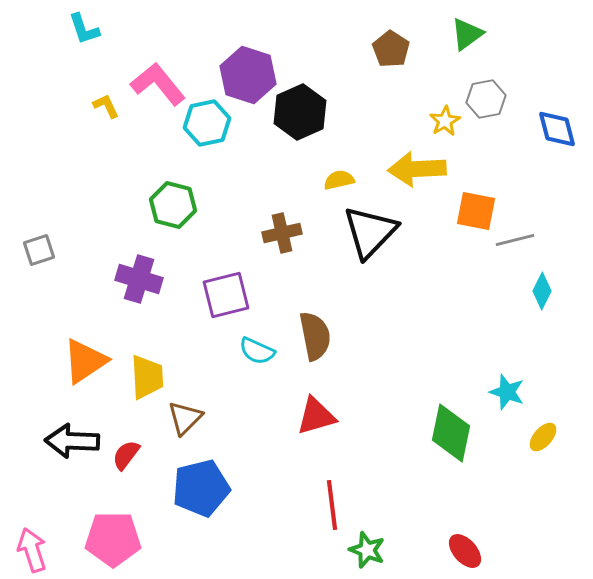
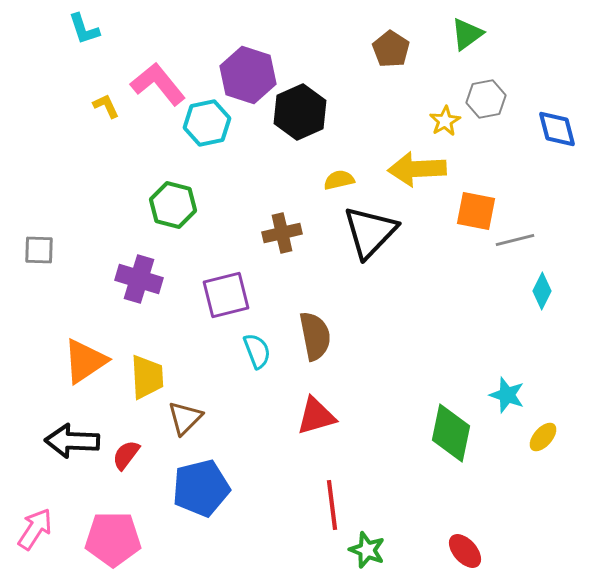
gray square: rotated 20 degrees clockwise
cyan semicircle: rotated 135 degrees counterclockwise
cyan star: moved 3 px down
pink arrow: moved 3 px right, 21 px up; rotated 51 degrees clockwise
